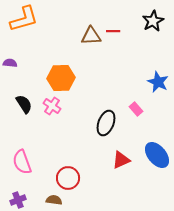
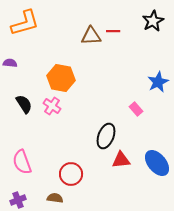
orange L-shape: moved 1 px right, 4 px down
orange hexagon: rotated 12 degrees clockwise
blue star: rotated 20 degrees clockwise
black ellipse: moved 13 px down
blue ellipse: moved 8 px down
red triangle: rotated 18 degrees clockwise
red circle: moved 3 px right, 4 px up
brown semicircle: moved 1 px right, 2 px up
